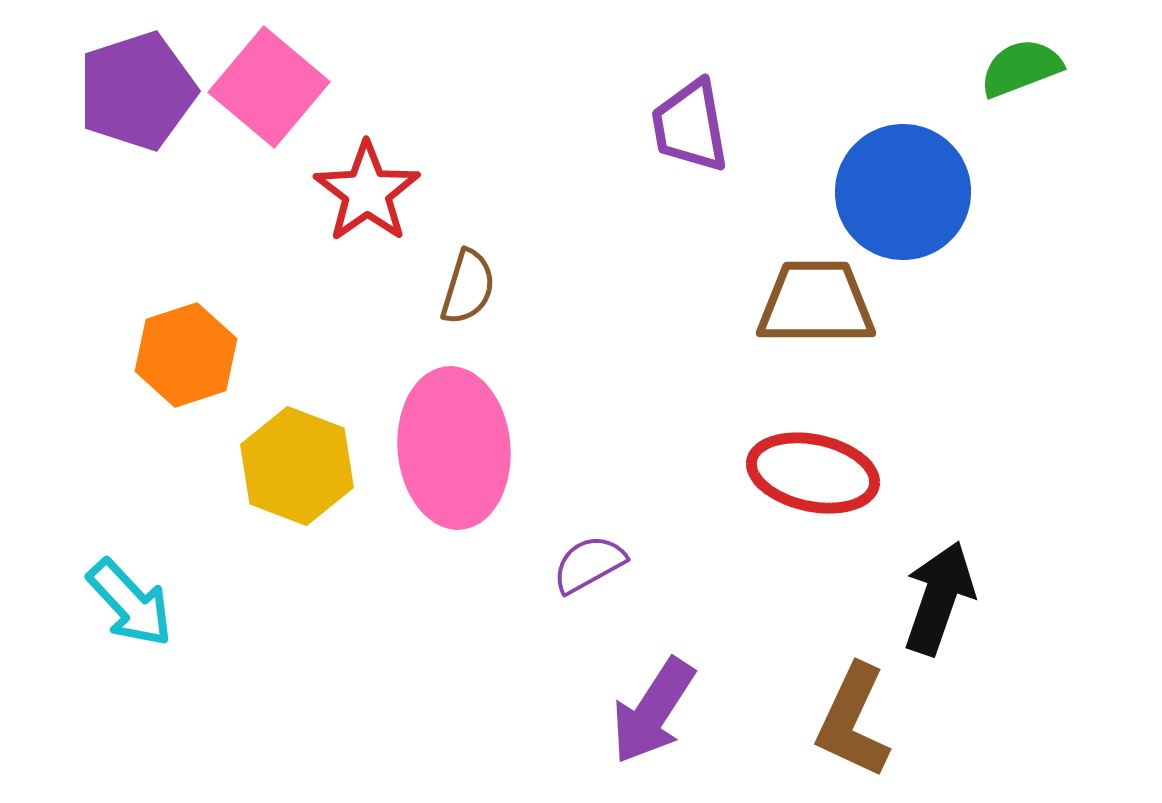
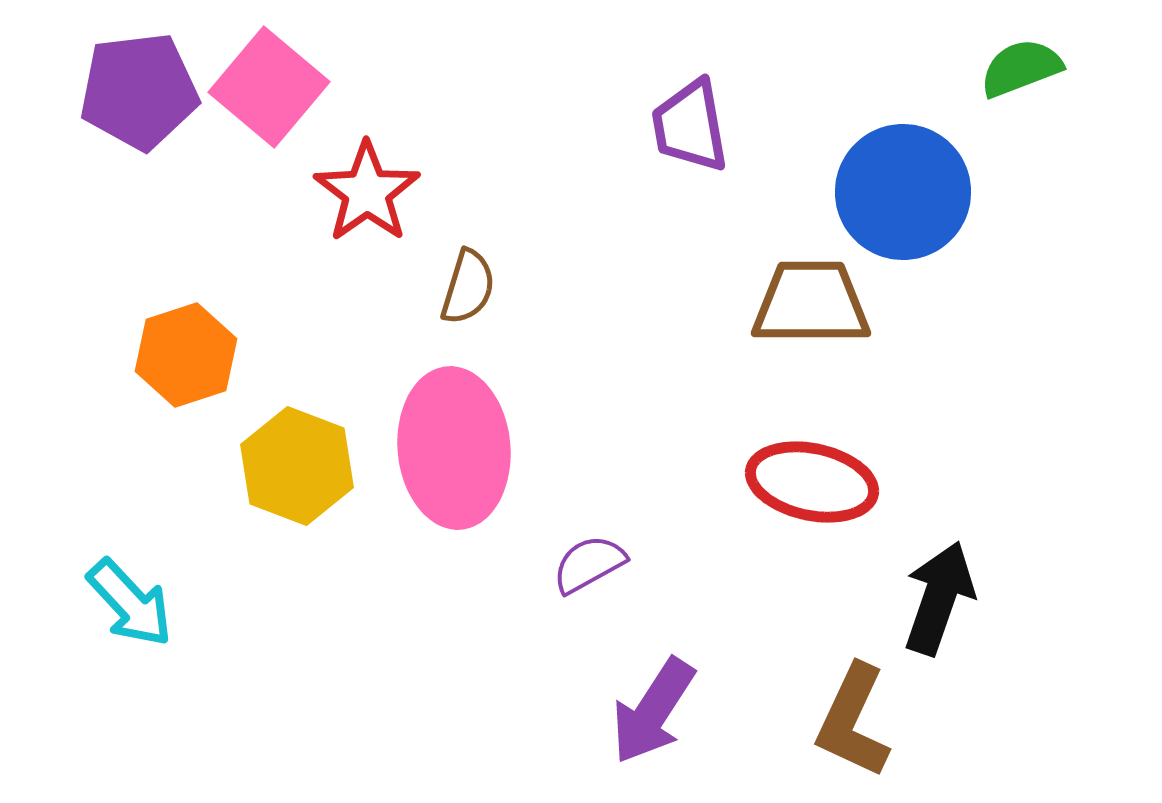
purple pentagon: moved 2 px right; rotated 11 degrees clockwise
brown trapezoid: moved 5 px left
red ellipse: moved 1 px left, 9 px down
